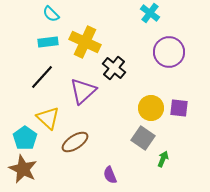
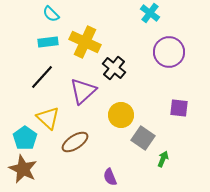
yellow circle: moved 30 px left, 7 px down
purple semicircle: moved 2 px down
